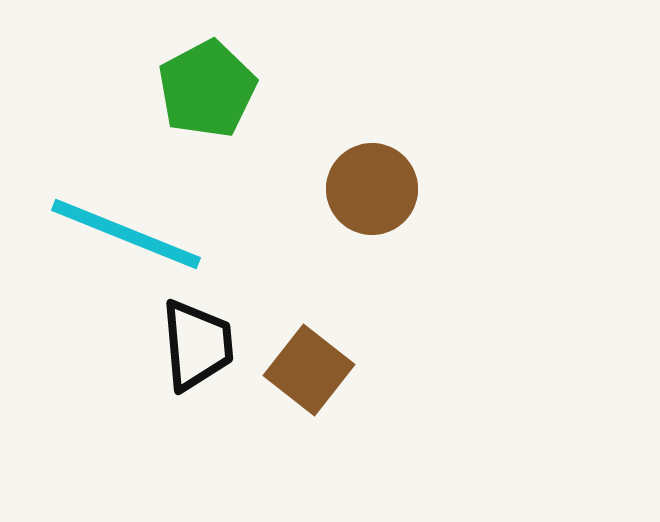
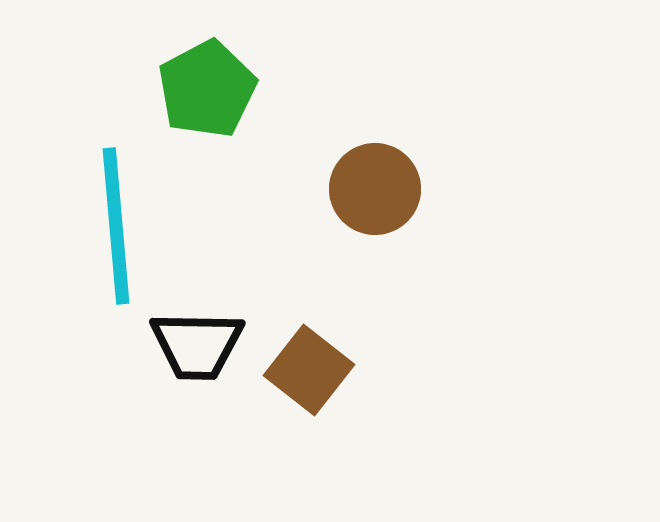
brown circle: moved 3 px right
cyan line: moved 10 px left, 8 px up; rotated 63 degrees clockwise
black trapezoid: rotated 96 degrees clockwise
